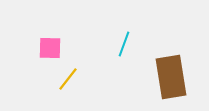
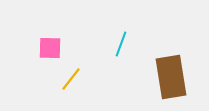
cyan line: moved 3 px left
yellow line: moved 3 px right
